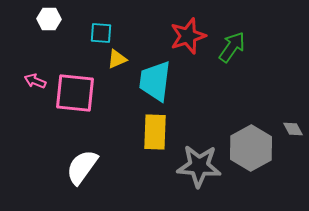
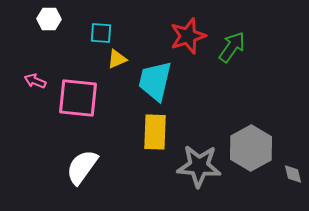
cyan trapezoid: rotated 6 degrees clockwise
pink square: moved 3 px right, 5 px down
gray diamond: moved 45 px down; rotated 15 degrees clockwise
